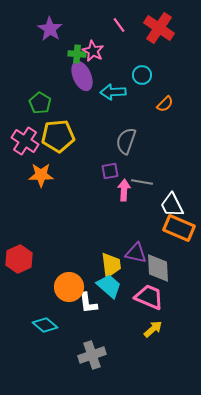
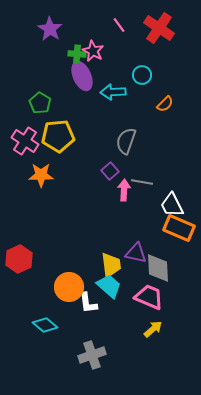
purple square: rotated 30 degrees counterclockwise
